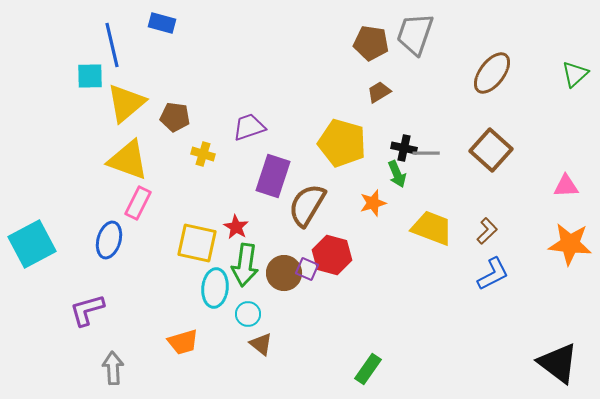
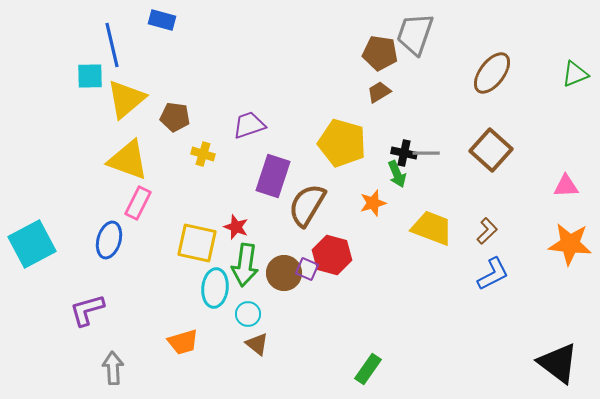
blue rectangle at (162, 23): moved 3 px up
brown pentagon at (371, 43): moved 9 px right, 10 px down
green triangle at (575, 74): rotated 20 degrees clockwise
yellow triangle at (126, 103): moved 4 px up
purple trapezoid at (249, 127): moved 2 px up
black cross at (404, 148): moved 5 px down
red star at (236, 227): rotated 10 degrees counterclockwise
brown triangle at (261, 344): moved 4 px left
